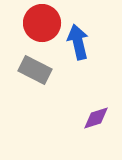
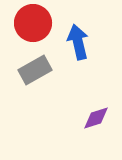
red circle: moved 9 px left
gray rectangle: rotated 56 degrees counterclockwise
